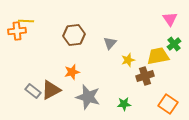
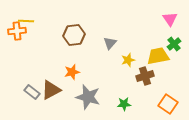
gray rectangle: moved 1 px left, 1 px down
